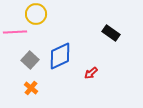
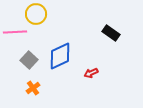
gray square: moved 1 px left
red arrow: rotated 16 degrees clockwise
orange cross: moved 2 px right; rotated 16 degrees clockwise
